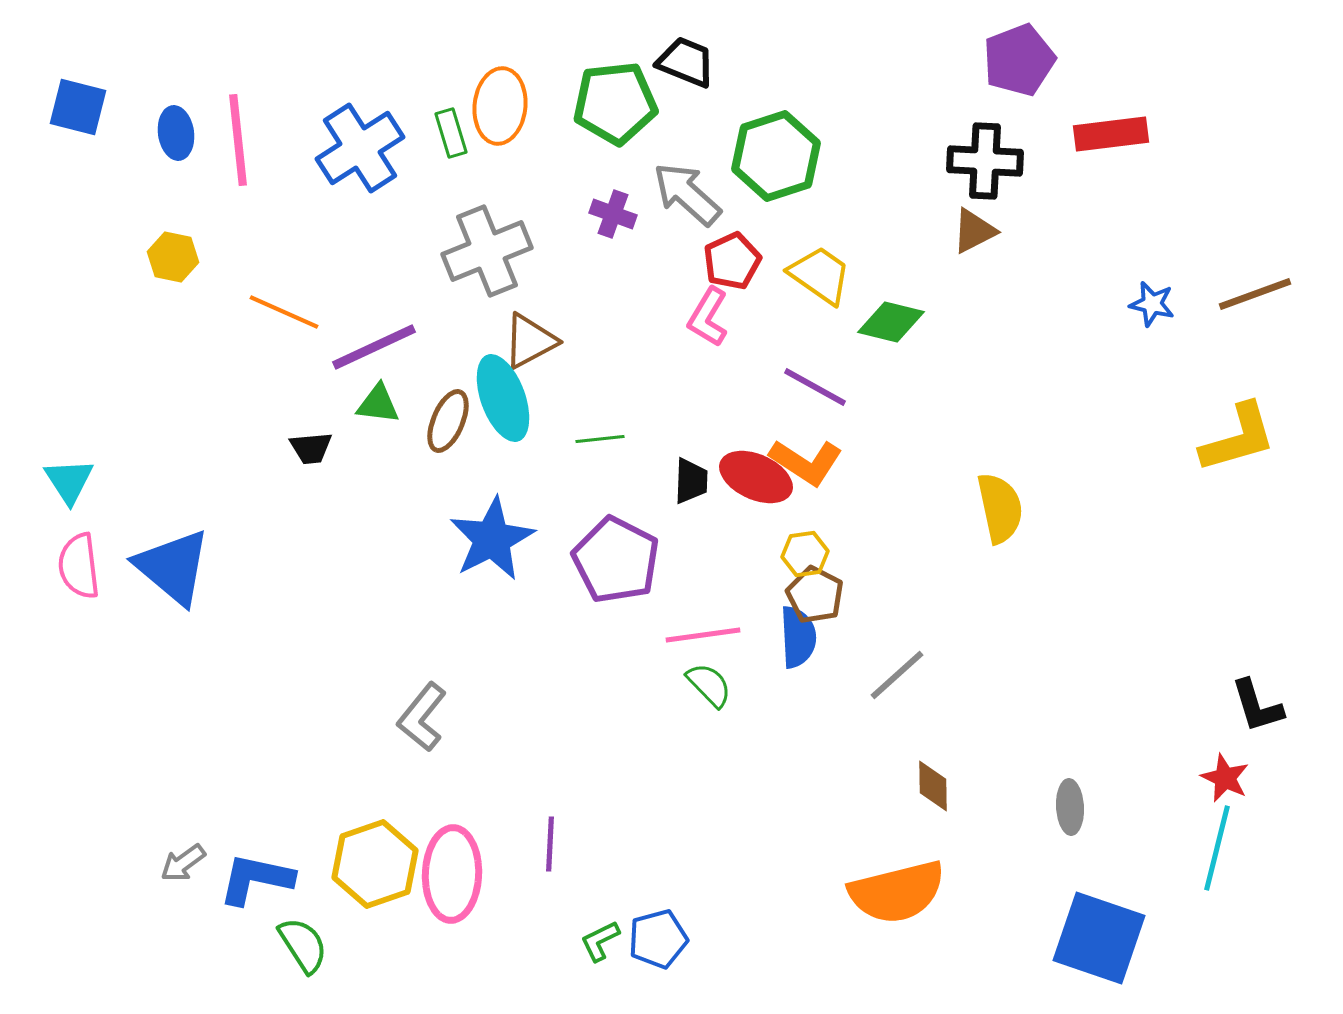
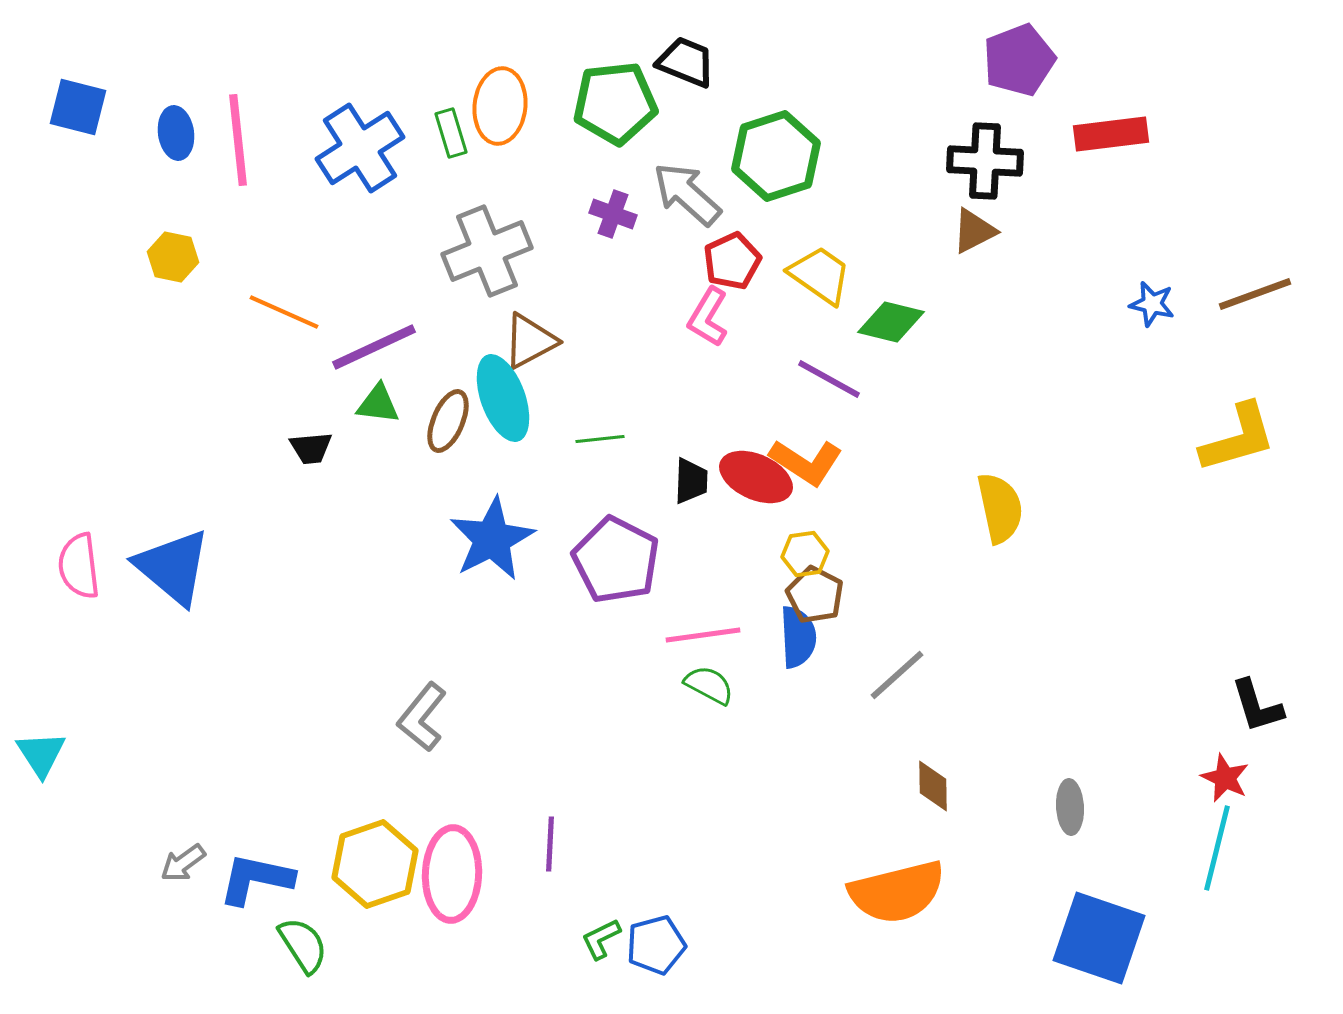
purple line at (815, 387): moved 14 px right, 8 px up
cyan triangle at (69, 481): moved 28 px left, 273 px down
green semicircle at (709, 685): rotated 18 degrees counterclockwise
blue pentagon at (658, 939): moved 2 px left, 6 px down
green L-shape at (600, 941): moved 1 px right, 2 px up
